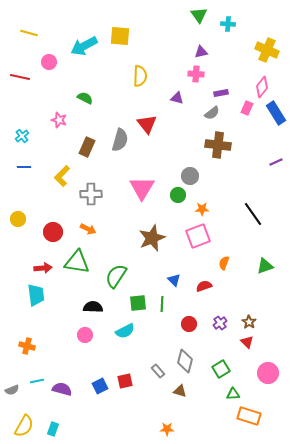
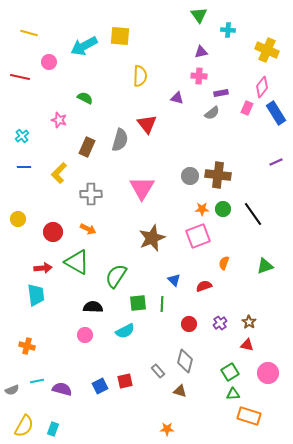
cyan cross at (228, 24): moved 6 px down
pink cross at (196, 74): moved 3 px right, 2 px down
brown cross at (218, 145): moved 30 px down
yellow L-shape at (62, 176): moved 3 px left, 3 px up
green circle at (178, 195): moved 45 px right, 14 px down
green triangle at (77, 262): rotated 20 degrees clockwise
red triangle at (247, 342): moved 3 px down; rotated 32 degrees counterclockwise
green square at (221, 369): moved 9 px right, 3 px down
